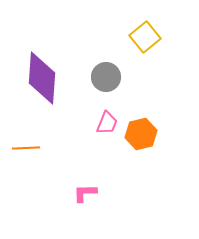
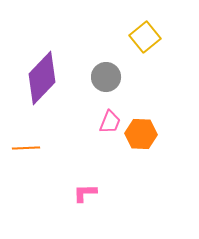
purple diamond: rotated 40 degrees clockwise
pink trapezoid: moved 3 px right, 1 px up
orange hexagon: rotated 16 degrees clockwise
